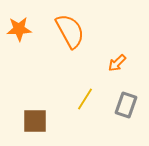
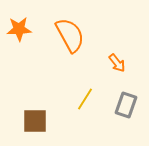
orange semicircle: moved 4 px down
orange arrow: rotated 84 degrees counterclockwise
